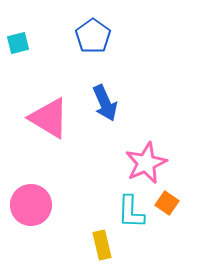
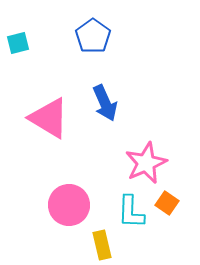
pink circle: moved 38 px right
